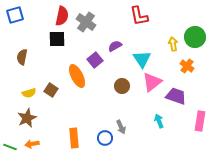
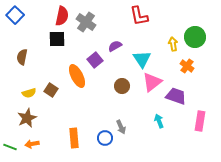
blue square: rotated 30 degrees counterclockwise
